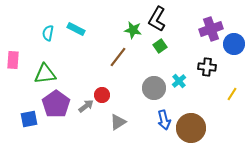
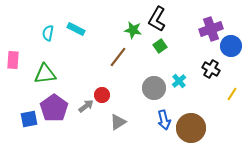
blue circle: moved 3 px left, 2 px down
black cross: moved 4 px right, 2 px down; rotated 24 degrees clockwise
purple pentagon: moved 2 px left, 4 px down
